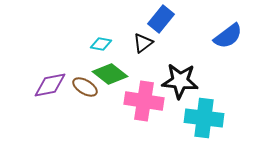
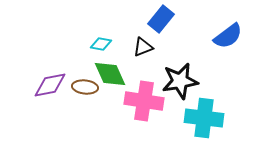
black triangle: moved 4 px down; rotated 15 degrees clockwise
green diamond: rotated 28 degrees clockwise
black star: rotated 15 degrees counterclockwise
brown ellipse: rotated 25 degrees counterclockwise
